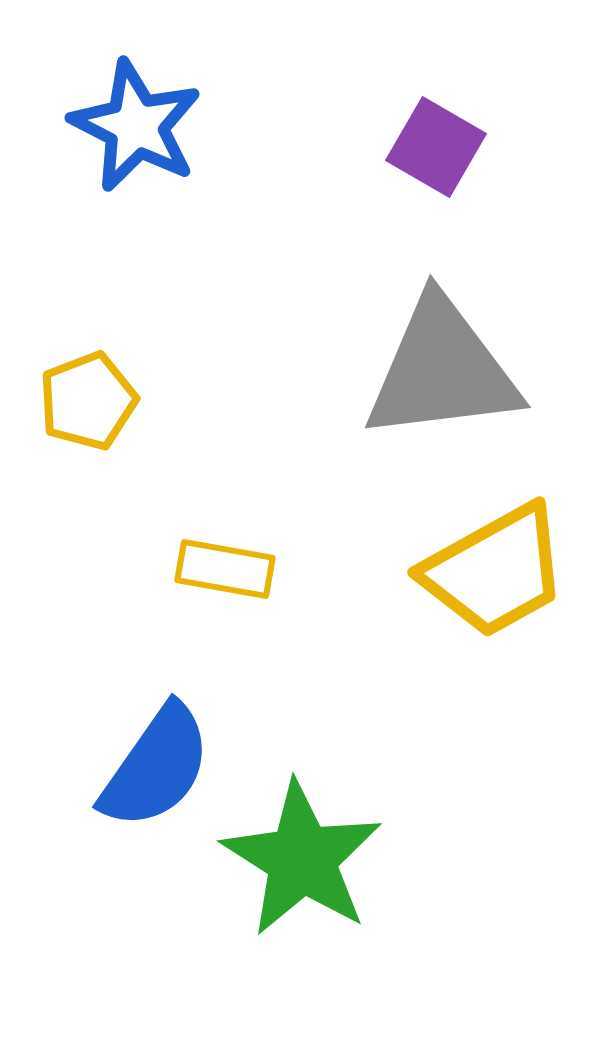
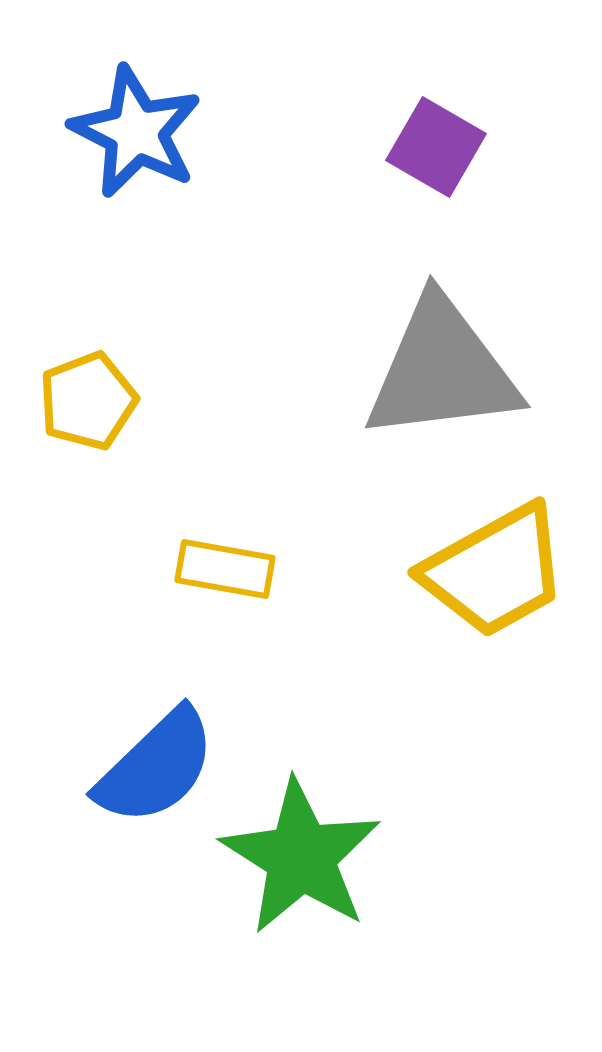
blue star: moved 6 px down
blue semicircle: rotated 11 degrees clockwise
green star: moved 1 px left, 2 px up
